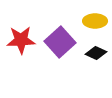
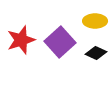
red star: rotated 16 degrees counterclockwise
